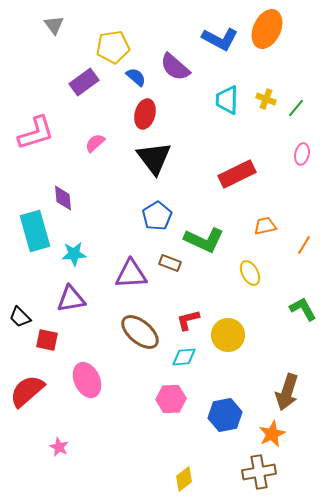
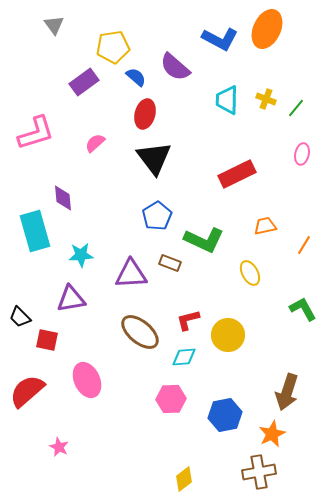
cyan star at (74, 254): moved 7 px right, 1 px down
